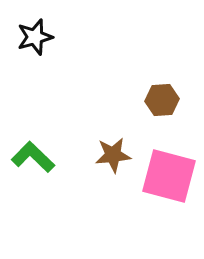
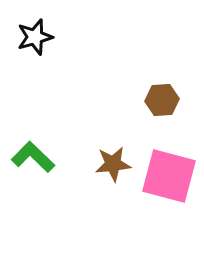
brown star: moved 9 px down
